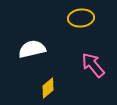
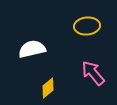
yellow ellipse: moved 6 px right, 8 px down
pink arrow: moved 8 px down
